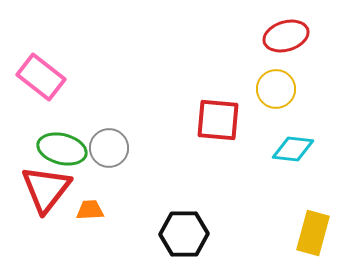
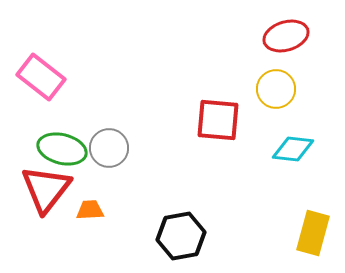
black hexagon: moved 3 px left, 2 px down; rotated 9 degrees counterclockwise
